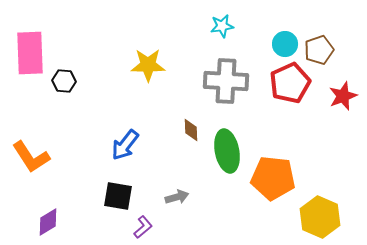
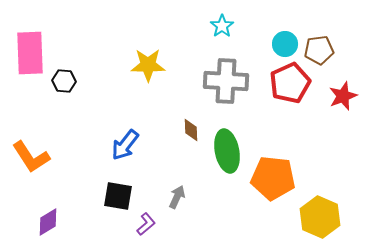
cyan star: rotated 25 degrees counterclockwise
brown pentagon: rotated 12 degrees clockwise
gray arrow: rotated 50 degrees counterclockwise
purple L-shape: moved 3 px right, 3 px up
